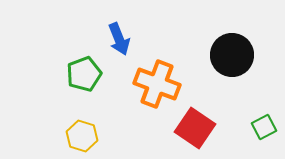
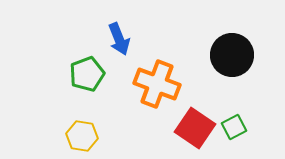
green pentagon: moved 3 px right
green square: moved 30 px left
yellow hexagon: rotated 8 degrees counterclockwise
